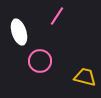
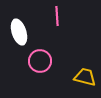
pink line: rotated 36 degrees counterclockwise
